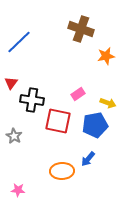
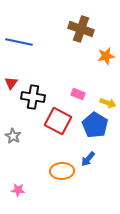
blue line: rotated 56 degrees clockwise
pink rectangle: rotated 56 degrees clockwise
black cross: moved 1 px right, 3 px up
red square: rotated 16 degrees clockwise
blue pentagon: rotated 30 degrees counterclockwise
gray star: moved 1 px left
